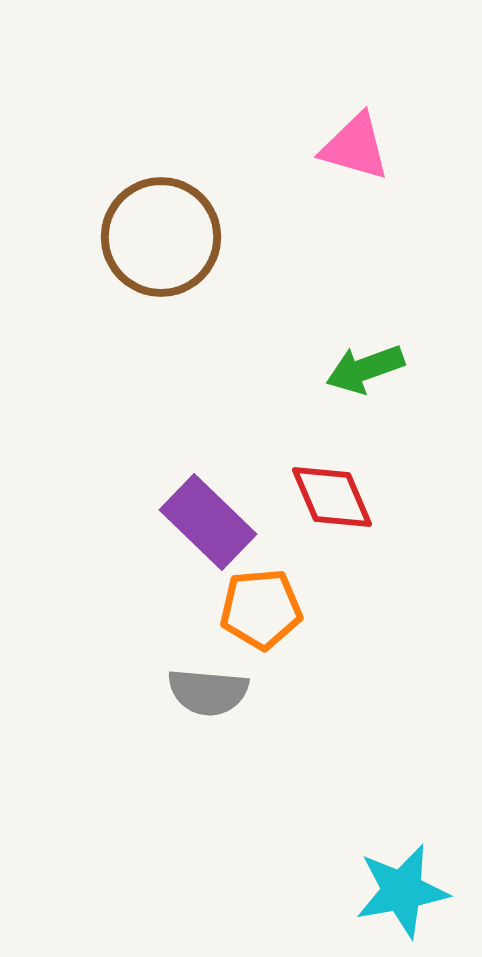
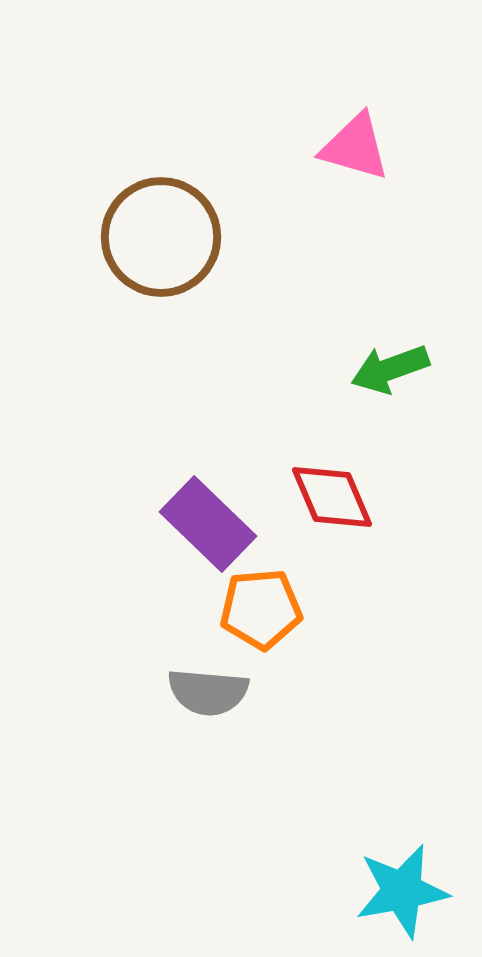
green arrow: moved 25 px right
purple rectangle: moved 2 px down
